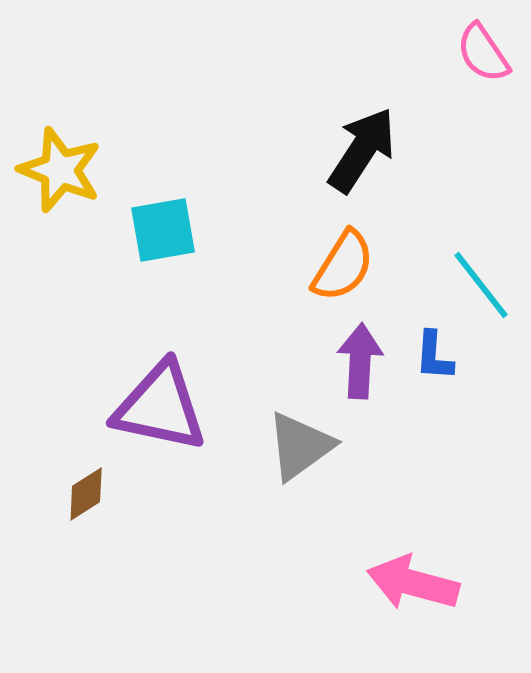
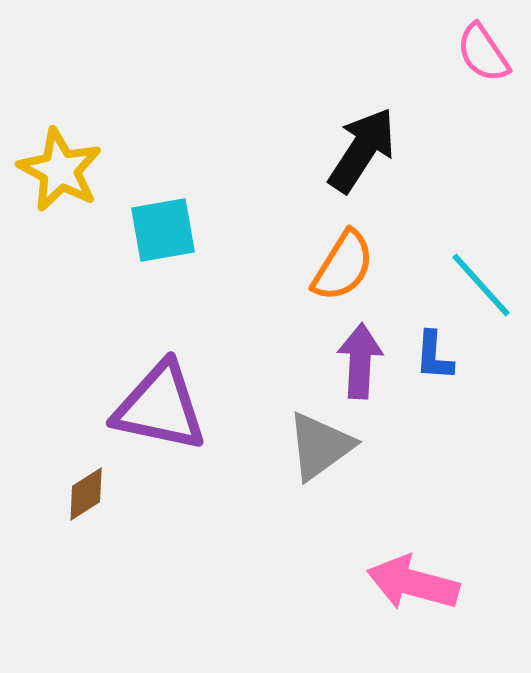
yellow star: rotated 6 degrees clockwise
cyan line: rotated 4 degrees counterclockwise
gray triangle: moved 20 px right
